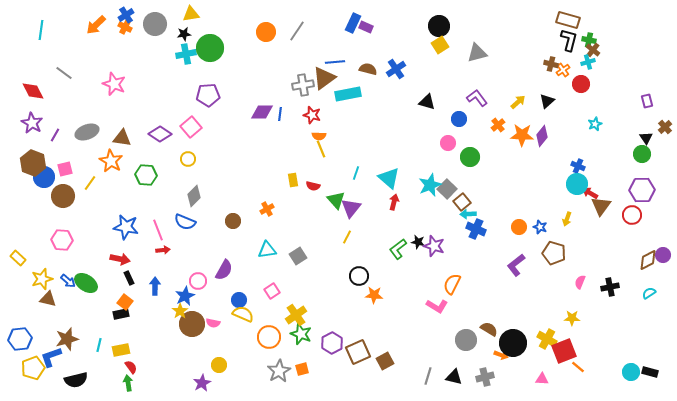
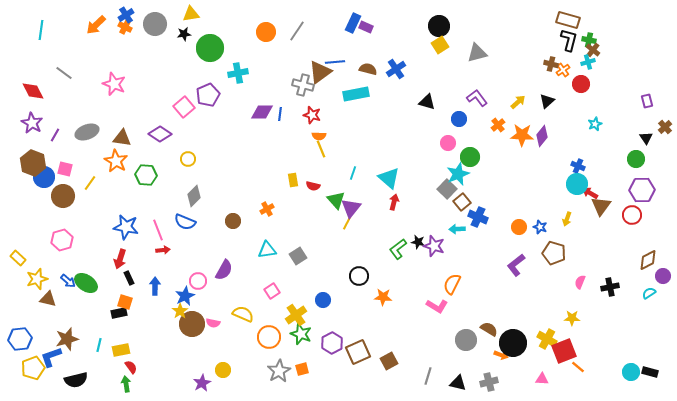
cyan cross at (186, 54): moved 52 px right, 19 px down
brown triangle at (324, 78): moved 4 px left, 6 px up
gray cross at (303, 85): rotated 25 degrees clockwise
cyan rectangle at (348, 94): moved 8 px right
purple pentagon at (208, 95): rotated 20 degrees counterclockwise
pink square at (191, 127): moved 7 px left, 20 px up
green circle at (642, 154): moved 6 px left, 5 px down
orange star at (111, 161): moved 5 px right
pink square at (65, 169): rotated 28 degrees clockwise
cyan line at (356, 173): moved 3 px left
cyan star at (430, 185): moved 28 px right, 11 px up
cyan arrow at (468, 214): moved 11 px left, 15 px down
blue cross at (476, 229): moved 2 px right, 12 px up
yellow line at (347, 237): moved 14 px up
pink hexagon at (62, 240): rotated 20 degrees counterclockwise
purple circle at (663, 255): moved 21 px down
red arrow at (120, 259): rotated 96 degrees clockwise
yellow star at (42, 279): moved 5 px left
orange star at (374, 295): moved 9 px right, 2 px down
blue circle at (239, 300): moved 84 px right
orange square at (125, 302): rotated 21 degrees counterclockwise
black rectangle at (121, 314): moved 2 px left, 1 px up
brown square at (385, 361): moved 4 px right
yellow circle at (219, 365): moved 4 px right, 5 px down
black triangle at (454, 377): moved 4 px right, 6 px down
gray cross at (485, 377): moved 4 px right, 5 px down
green arrow at (128, 383): moved 2 px left, 1 px down
